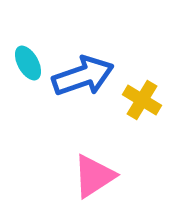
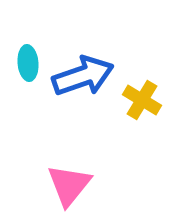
cyan ellipse: rotated 24 degrees clockwise
pink triangle: moved 25 px left, 9 px down; rotated 18 degrees counterclockwise
